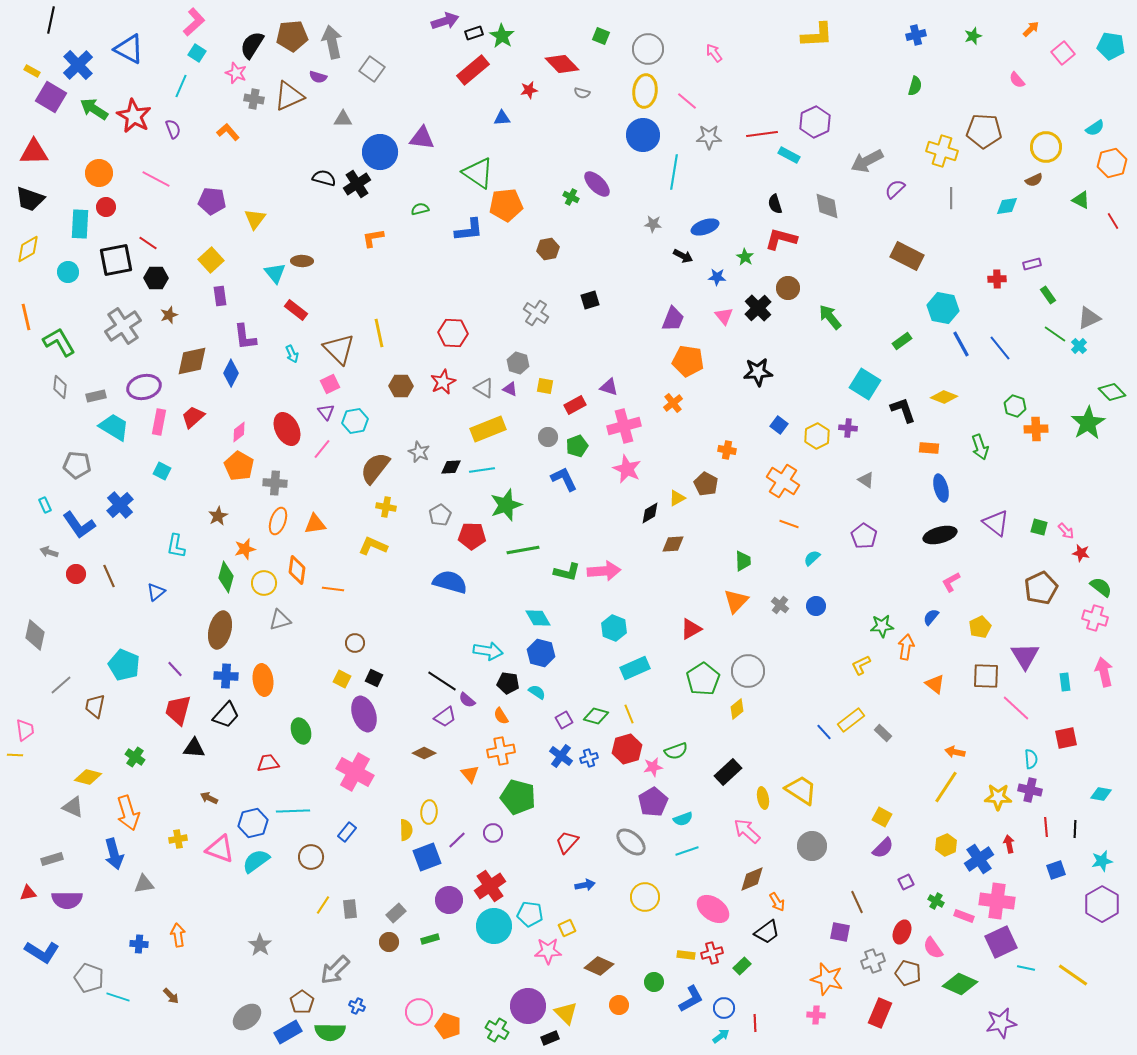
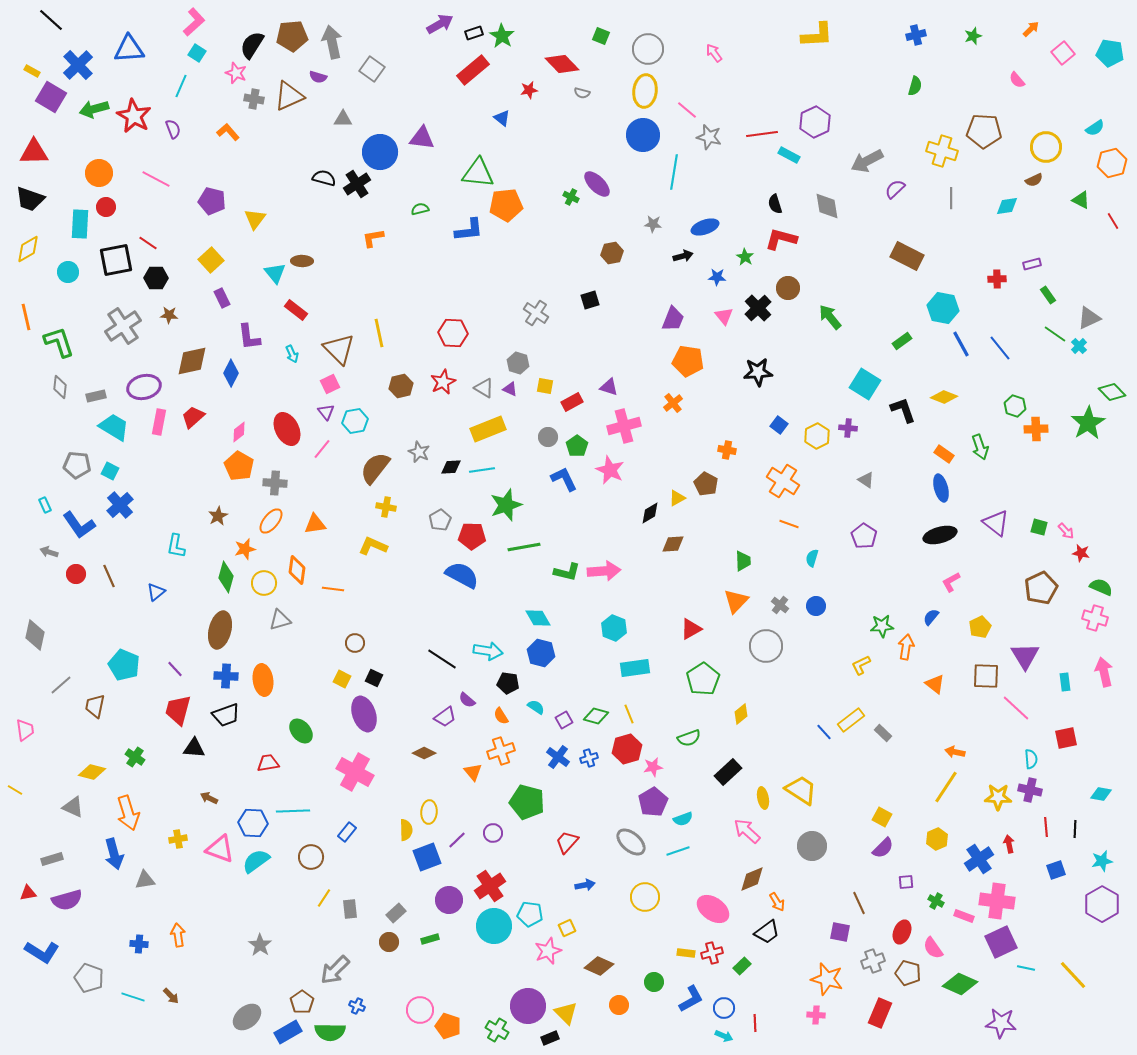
black line at (51, 20): rotated 60 degrees counterclockwise
purple arrow at (445, 21): moved 5 px left, 3 px down; rotated 12 degrees counterclockwise
cyan pentagon at (1111, 46): moved 1 px left, 7 px down
blue triangle at (129, 49): rotated 32 degrees counterclockwise
pink line at (687, 101): moved 9 px down
green arrow at (94, 109): rotated 48 degrees counterclockwise
blue triangle at (502, 118): rotated 42 degrees clockwise
gray star at (709, 137): rotated 15 degrees clockwise
green triangle at (478, 173): rotated 28 degrees counterclockwise
purple pentagon at (212, 201): rotated 8 degrees clockwise
brown hexagon at (548, 249): moved 64 px right, 4 px down
black arrow at (683, 256): rotated 42 degrees counterclockwise
purple rectangle at (220, 296): moved 2 px right, 2 px down; rotated 18 degrees counterclockwise
brown star at (169, 315): rotated 24 degrees clockwise
purple L-shape at (245, 337): moved 4 px right
green L-shape at (59, 342): rotated 12 degrees clockwise
brown hexagon at (401, 386): rotated 15 degrees counterclockwise
red rectangle at (575, 405): moved 3 px left, 3 px up
green pentagon at (577, 446): rotated 15 degrees counterclockwise
orange rectangle at (929, 448): moved 15 px right, 6 px down; rotated 30 degrees clockwise
pink star at (627, 469): moved 17 px left, 1 px down
cyan square at (162, 471): moved 52 px left
gray pentagon at (440, 515): moved 5 px down
orange ellipse at (278, 521): moved 7 px left; rotated 20 degrees clockwise
green line at (523, 550): moved 1 px right, 3 px up
cyan semicircle at (812, 558): rotated 30 degrees counterclockwise
blue semicircle at (450, 582): moved 12 px right, 7 px up; rotated 12 degrees clockwise
green semicircle at (1101, 587): rotated 15 degrees counterclockwise
cyan rectangle at (635, 668): rotated 16 degrees clockwise
gray circle at (748, 671): moved 18 px right, 25 px up
black line at (442, 681): moved 22 px up
cyan semicircle at (537, 692): moved 1 px left, 15 px down
yellow diamond at (737, 709): moved 4 px right, 5 px down
black trapezoid at (226, 715): rotated 28 degrees clockwise
green ellipse at (301, 731): rotated 20 degrees counterclockwise
orange cross at (501, 751): rotated 8 degrees counterclockwise
green semicircle at (676, 751): moved 13 px right, 13 px up
yellow line at (15, 755): moved 35 px down; rotated 28 degrees clockwise
blue cross at (561, 756): moved 3 px left, 1 px down
orange triangle at (470, 774): moved 3 px right, 2 px up
yellow diamond at (88, 777): moved 4 px right, 5 px up
green pentagon at (518, 797): moved 9 px right, 5 px down
blue hexagon at (253, 823): rotated 16 degrees clockwise
yellow hexagon at (946, 845): moved 9 px left, 6 px up
cyan line at (687, 851): moved 9 px left
purple square at (906, 882): rotated 21 degrees clockwise
gray triangle at (144, 884): moved 1 px right, 4 px up
purple semicircle at (67, 900): rotated 16 degrees counterclockwise
brown line at (857, 902): moved 2 px right, 1 px down
yellow line at (323, 905): moved 1 px right, 7 px up
pink star at (548, 951): rotated 20 degrees counterclockwise
yellow rectangle at (686, 955): moved 2 px up
yellow line at (1073, 975): rotated 12 degrees clockwise
cyan line at (118, 997): moved 15 px right
pink circle at (419, 1012): moved 1 px right, 2 px up
purple star at (1001, 1023): rotated 16 degrees clockwise
cyan arrow at (721, 1036): moved 3 px right; rotated 60 degrees clockwise
